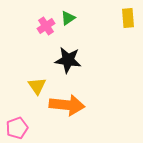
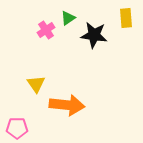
yellow rectangle: moved 2 px left
pink cross: moved 4 px down
black star: moved 26 px right, 25 px up
yellow triangle: moved 1 px left, 2 px up
pink pentagon: rotated 20 degrees clockwise
